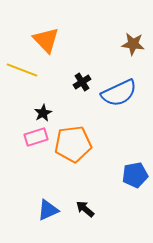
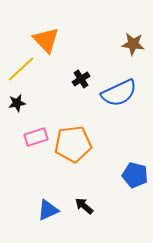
yellow line: moved 1 px left, 1 px up; rotated 64 degrees counterclockwise
black cross: moved 1 px left, 3 px up
black star: moved 26 px left, 10 px up; rotated 18 degrees clockwise
blue pentagon: rotated 25 degrees clockwise
black arrow: moved 1 px left, 3 px up
